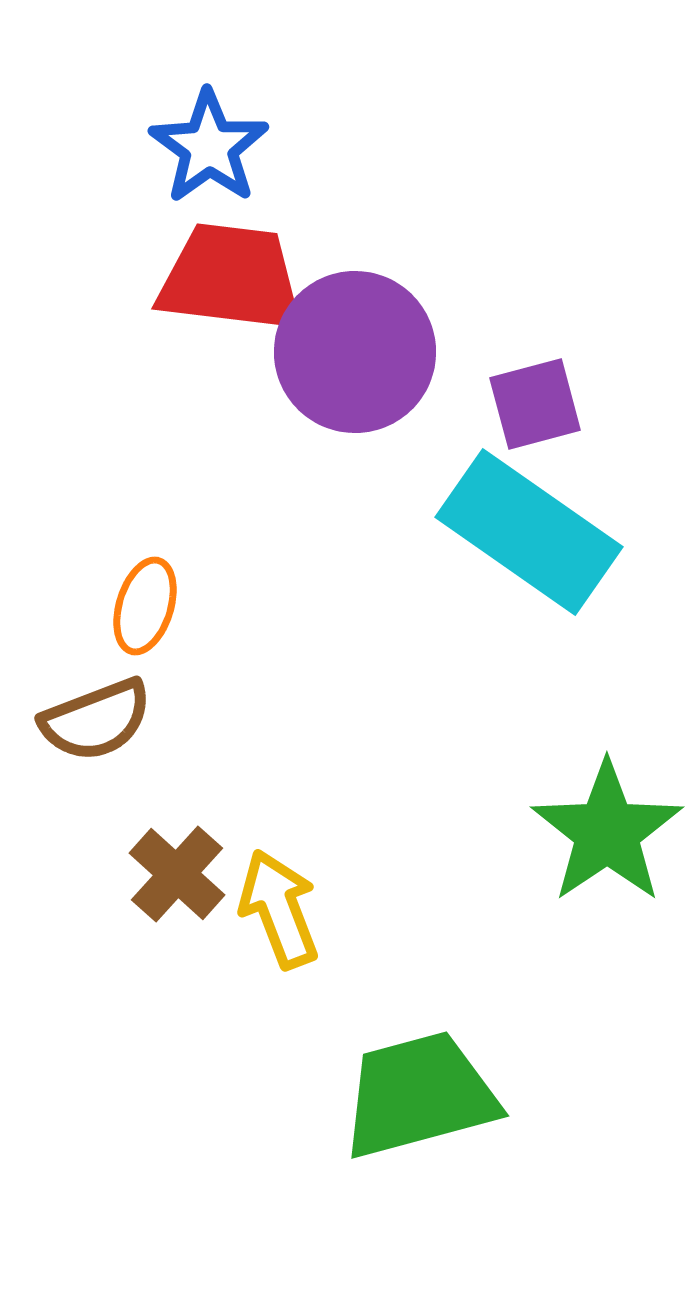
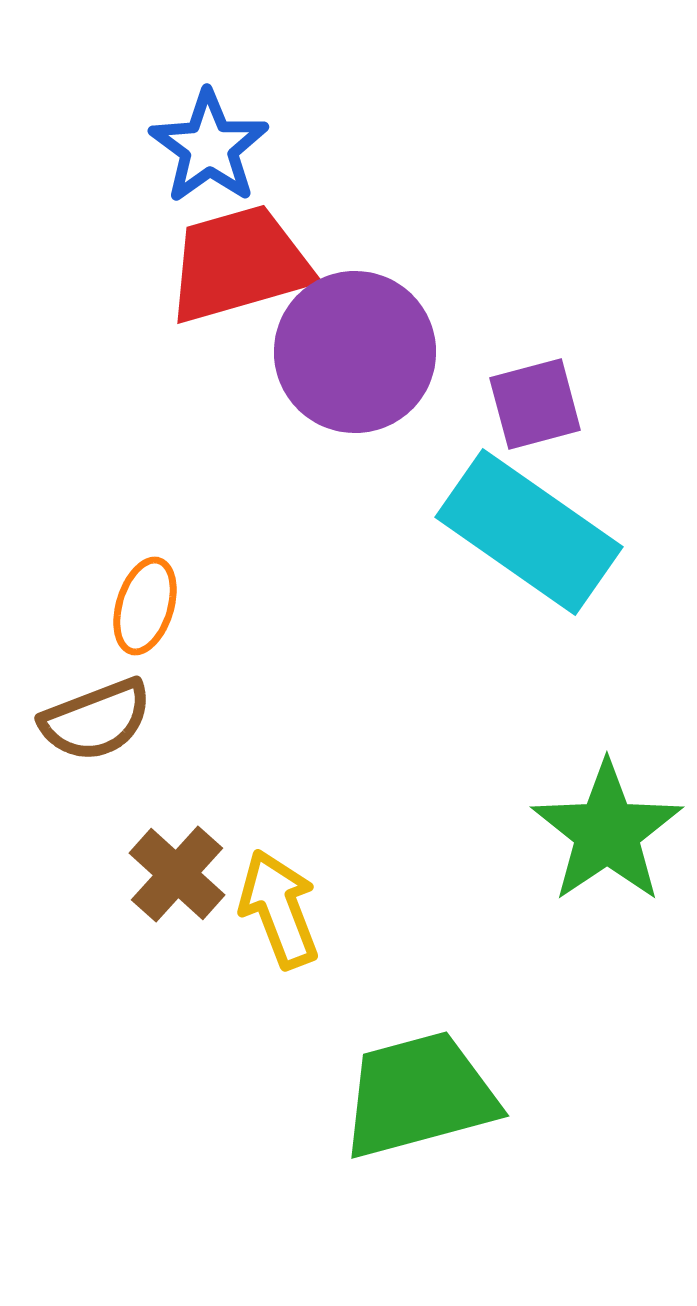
red trapezoid: moved 8 px right, 14 px up; rotated 23 degrees counterclockwise
